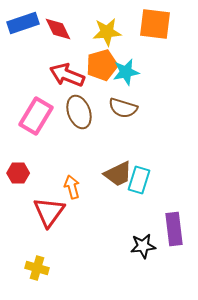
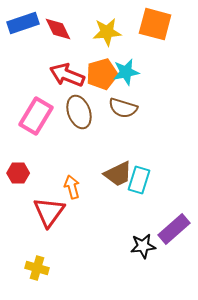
orange square: rotated 8 degrees clockwise
orange pentagon: moved 9 px down
purple rectangle: rotated 56 degrees clockwise
